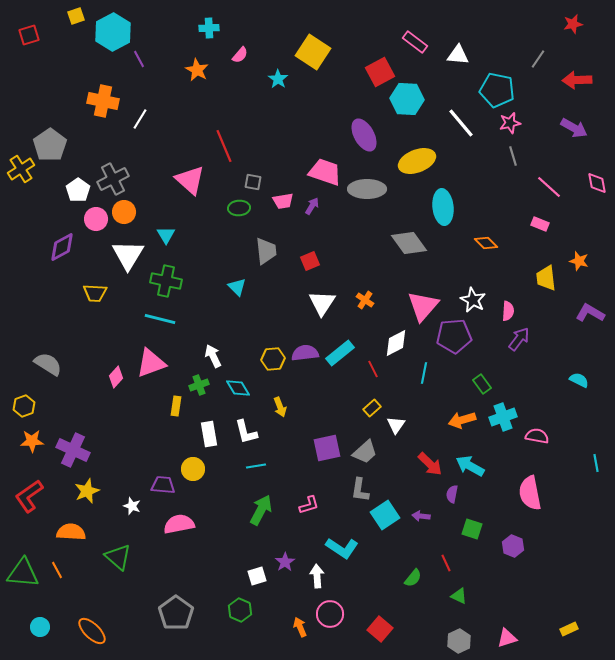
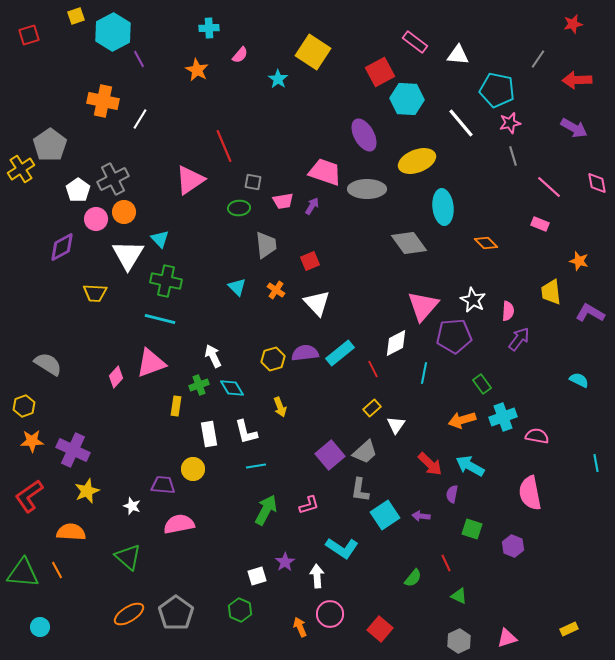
pink triangle at (190, 180): rotated 44 degrees clockwise
cyan triangle at (166, 235): moved 6 px left, 4 px down; rotated 12 degrees counterclockwise
gray trapezoid at (266, 251): moved 6 px up
yellow trapezoid at (546, 278): moved 5 px right, 14 px down
orange cross at (365, 300): moved 89 px left, 10 px up
white triangle at (322, 303): moved 5 px left; rotated 16 degrees counterclockwise
yellow hexagon at (273, 359): rotated 10 degrees counterclockwise
cyan diamond at (238, 388): moved 6 px left
purple square at (327, 448): moved 3 px right, 7 px down; rotated 28 degrees counterclockwise
green arrow at (261, 510): moved 5 px right
green triangle at (118, 557): moved 10 px right
orange ellipse at (92, 631): moved 37 px right, 17 px up; rotated 76 degrees counterclockwise
